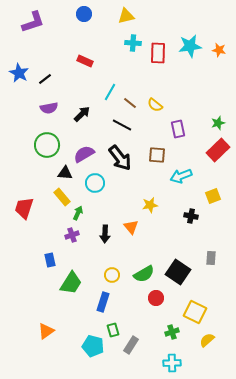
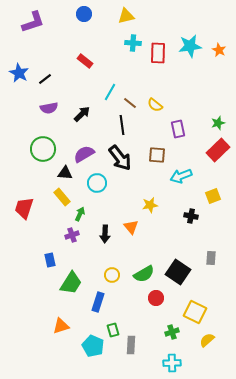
orange star at (219, 50): rotated 16 degrees clockwise
red rectangle at (85, 61): rotated 14 degrees clockwise
black line at (122, 125): rotated 54 degrees clockwise
green circle at (47, 145): moved 4 px left, 4 px down
cyan circle at (95, 183): moved 2 px right
green arrow at (78, 213): moved 2 px right, 1 px down
blue rectangle at (103, 302): moved 5 px left
orange triangle at (46, 331): moved 15 px right, 5 px up; rotated 18 degrees clockwise
gray rectangle at (131, 345): rotated 30 degrees counterclockwise
cyan pentagon at (93, 346): rotated 10 degrees clockwise
